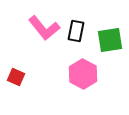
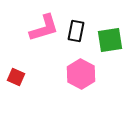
pink L-shape: rotated 68 degrees counterclockwise
pink hexagon: moved 2 px left
